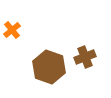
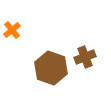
brown hexagon: moved 2 px right, 1 px down
